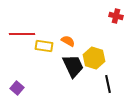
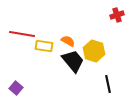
red cross: moved 1 px right, 1 px up; rotated 32 degrees counterclockwise
red line: rotated 10 degrees clockwise
yellow hexagon: moved 7 px up
black trapezoid: moved 5 px up; rotated 15 degrees counterclockwise
purple square: moved 1 px left
